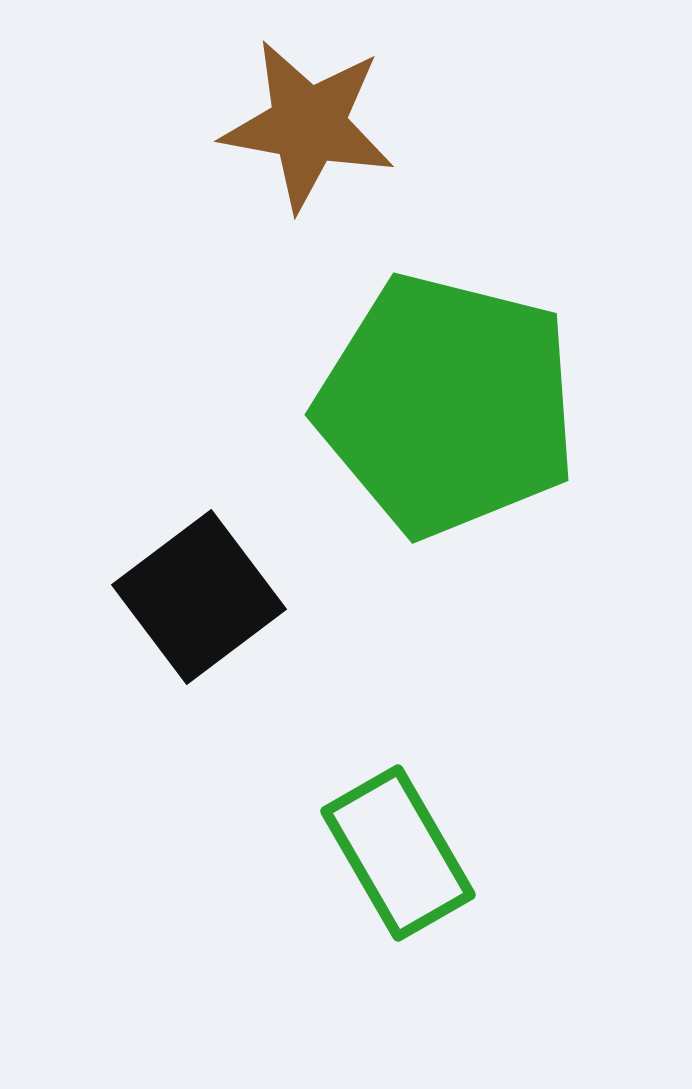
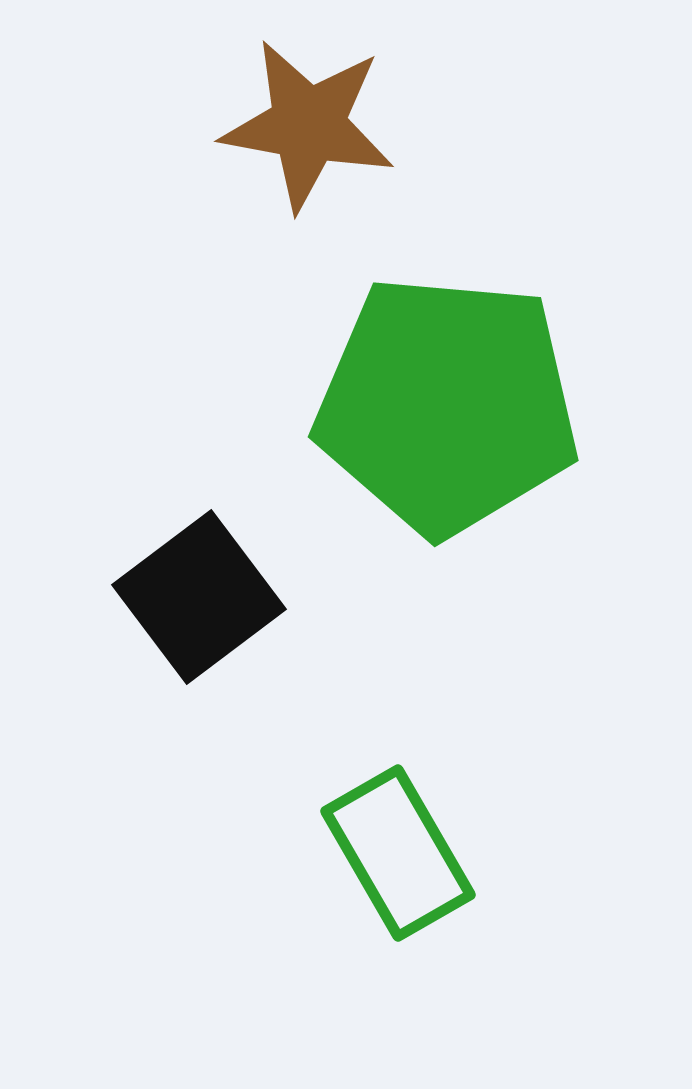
green pentagon: rotated 9 degrees counterclockwise
